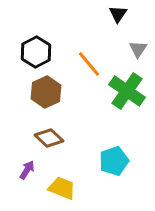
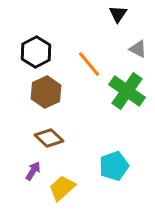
gray triangle: rotated 36 degrees counterclockwise
cyan pentagon: moved 5 px down
purple arrow: moved 6 px right, 1 px down
yellow trapezoid: rotated 64 degrees counterclockwise
